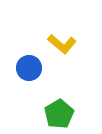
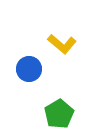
blue circle: moved 1 px down
